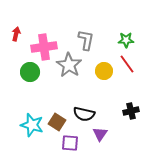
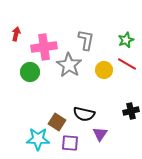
green star: rotated 21 degrees counterclockwise
red line: rotated 24 degrees counterclockwise
yellow circle: moved 1 px up
cyan star: moved 6 px right, 14 px down; rotated 15 degrees counterclockwise
